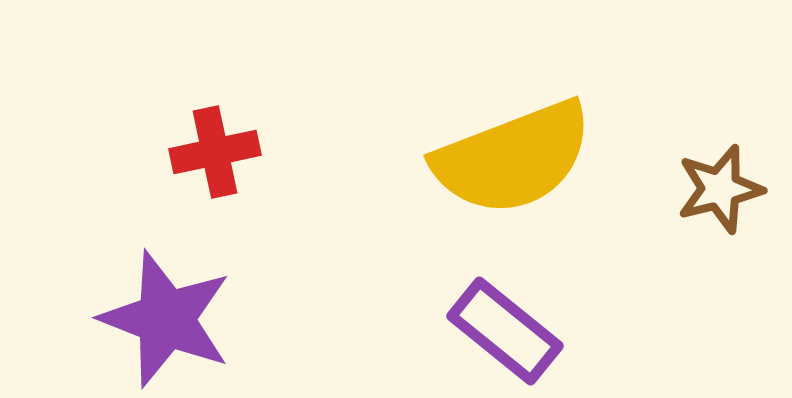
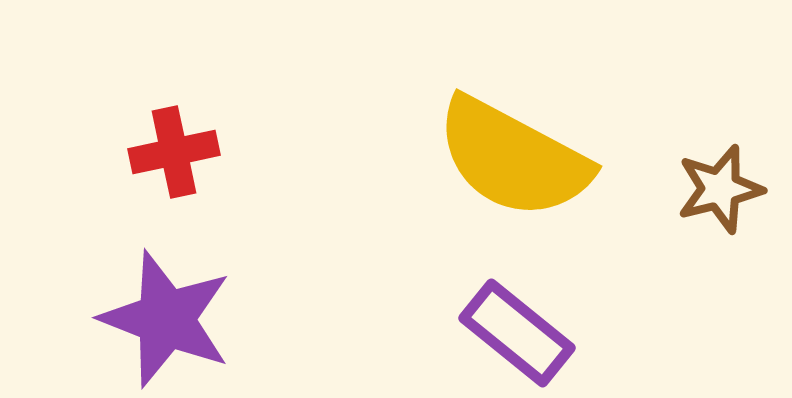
red cross: moved 41 px left
yellow semicircle: rotated 49 degrees clockwise
purple rectangle: moved 12 px right, 2 px down
